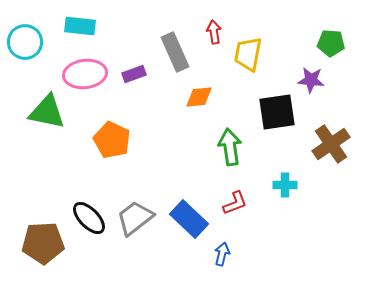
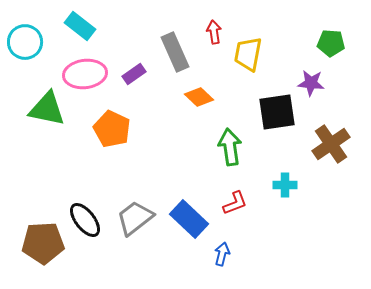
cyan rectangle: rotated 32 degrees clockwise
purple rectangle: rotated 15 degrees counterclockwise
purple star: moved 3 px down
orange diamond: rotated 48 degrees clockwise
green triangle: moved 3 px up
orange pentagon: moved 11 px up
black ellipse: moved 4 px left, 2 px down; rotated 6 degrees clockwise
